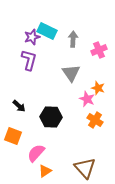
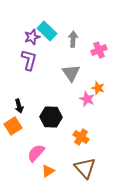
cyan rectangle: rotated 18 degrees clockwise
black arrow: rotated 32 degrees clockwise
orange cross: moved 14 px left, 17 px down
orange square: moved 10 px up; rotated 36 degrees clockwise
orange triangle: moved 3 px right
